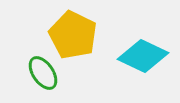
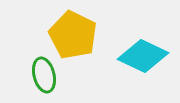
green ellipse: moved 1 px right, 2 px down; rotated 20 degrees clockwise
